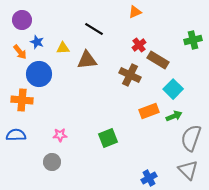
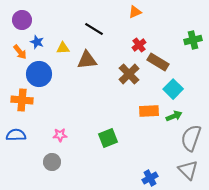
brown rectangle: moved 2 px down
brown cross: moved 1 px left, 1 px up; rotated 20 degrees clockwise
orange rectangle: rotated 18 degrees clockwise
blue cross: moved 1 px right
